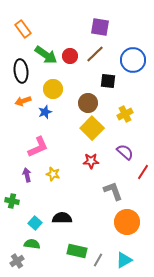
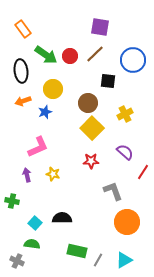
gray cross: rotated 32 degrees counterclockwise
